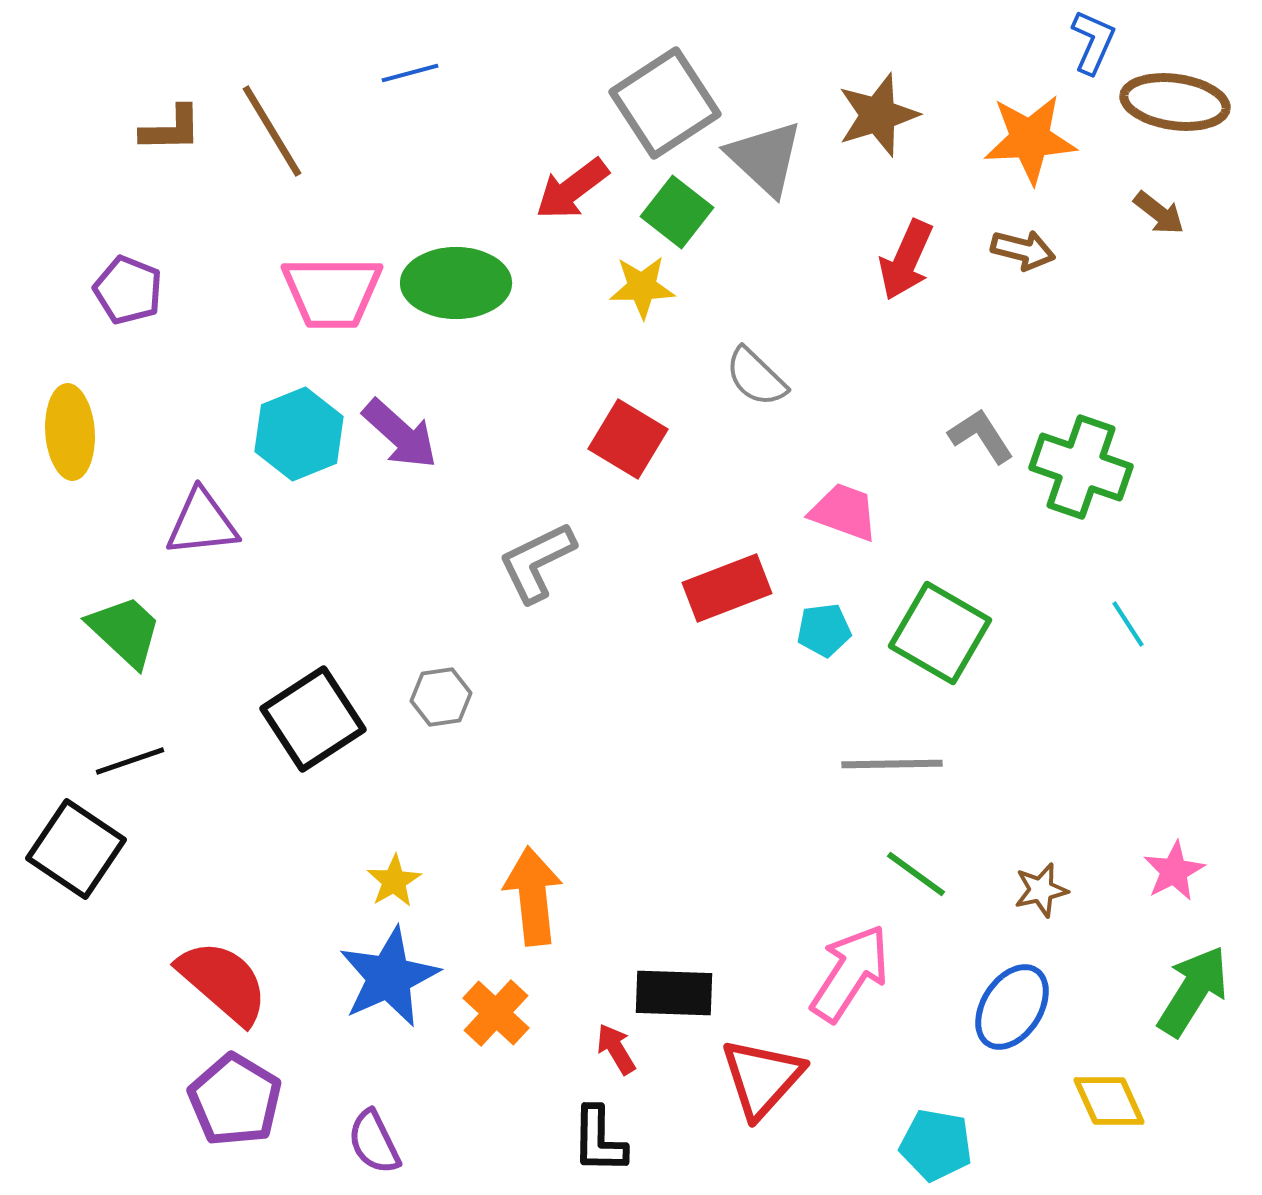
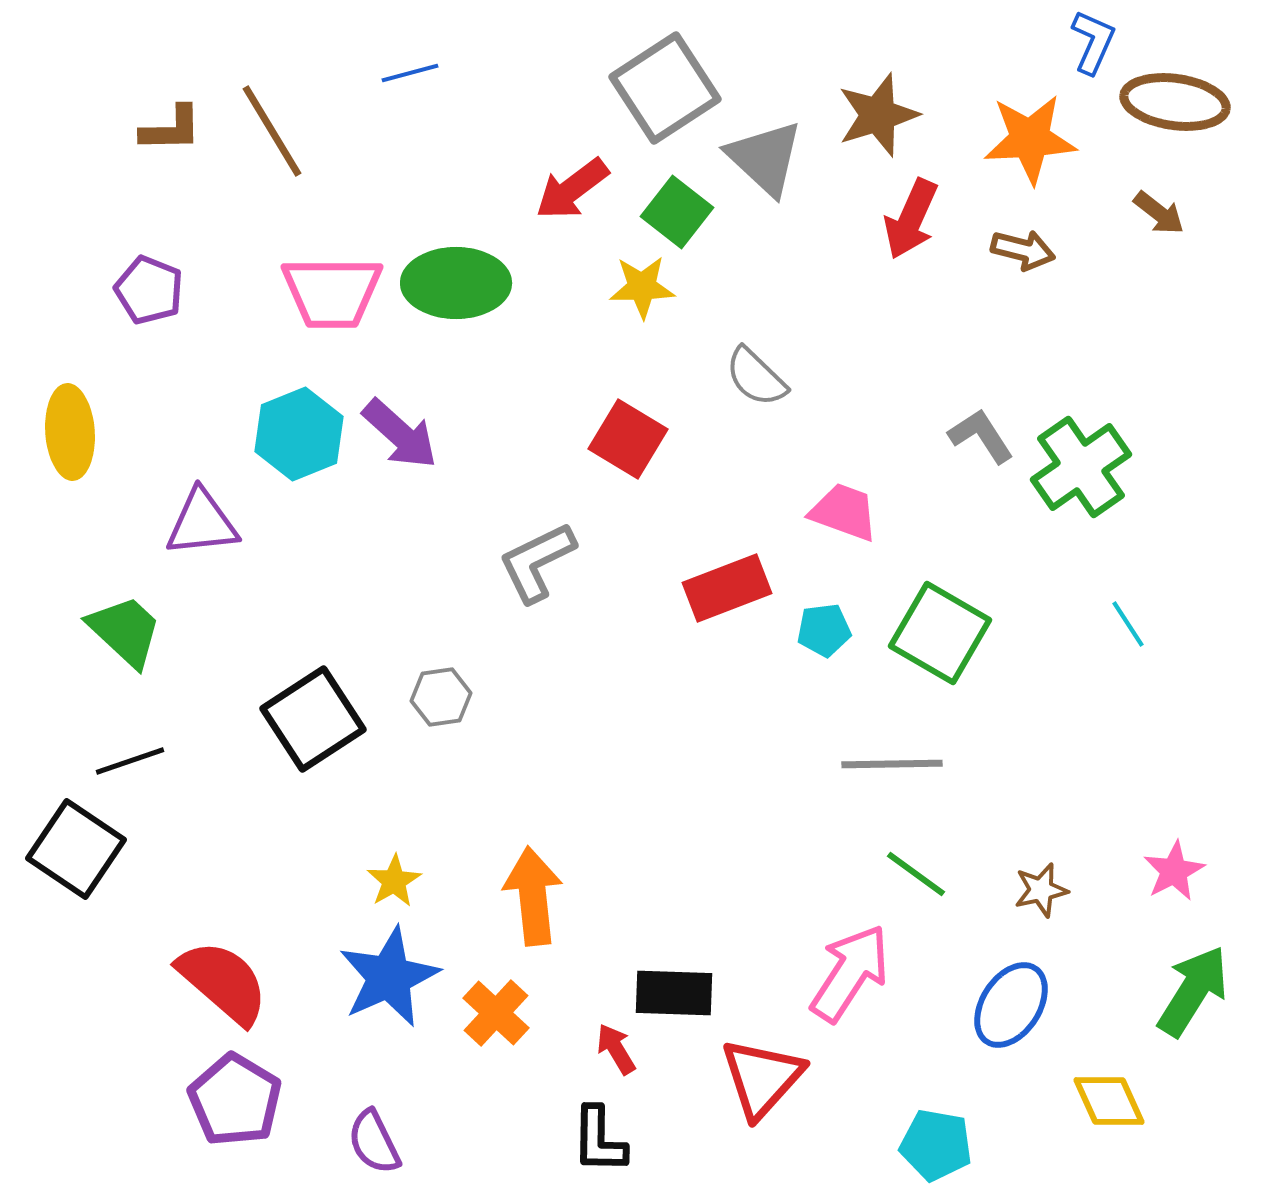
gray square at (665, 103): moved 15 px up
red arrow at (906, 260): moved 5 px right, 41 px up
purple pentagon at (128, 290): moved 21 px right
green cross at (1081, 467): rotated 36 degrees clockwise
blue ellipse at (1012, 1007): moved 1 px left, 2 px up
